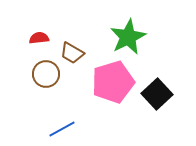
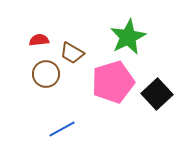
red semicircle: moved 2 px down
